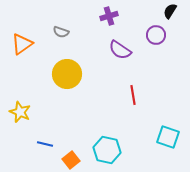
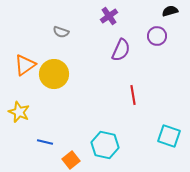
black semicircle: rotated 42 degrees clockwise
purple cross: rotated 18 degrees counterclockwise
purple circle: moved 1 px right, 1 px down
orange triangle: moved 3 px right, 21 px down
purple semicircle: moved 1 px right; rotated 100 degrees counterclockwise
yellow circle: moved 13 px left
yellow star: moved 1 px left
cyan square: moved 1 px right, 1 px up
blue line: moved 2 px up
cyan hexagon: moved 2 px left, 5 px up
